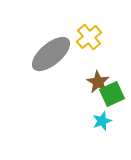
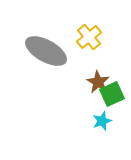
gray ellipse: moved 5 px left, 3 px up; rotated 69 degrees clockwise
